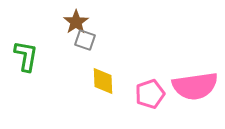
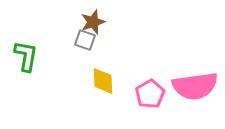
brown star: moved 17 px right; rotated 15 degrees clockwise
pink pentagon: rotated 12 degrees counterclockwise
